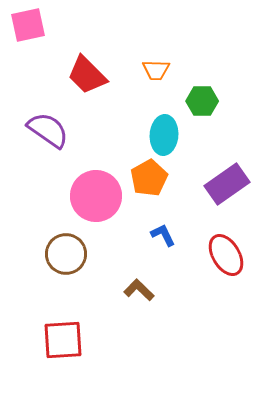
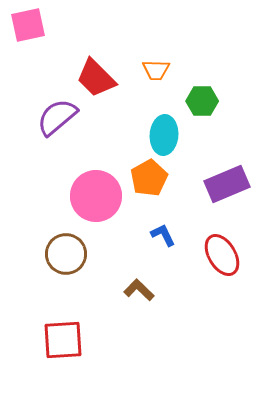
red trapezoid: moved 9 px right, 3 px down
purple semicircle: moved 9 px right, 13 px up; rotated 75 degrees counterclockwise
purple rectangle: rotated 12 degrees clockwise
red ellipse: moved 4 px left
